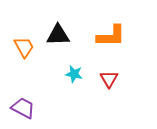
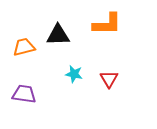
orange L-shape: moved 4 px left, 12 px up
orange trapezoid: rotated 75 degrees counterclockwise
purple trapezoid: moved 1 px right, 14 px up; rotated 20 degrees counterclockwise
